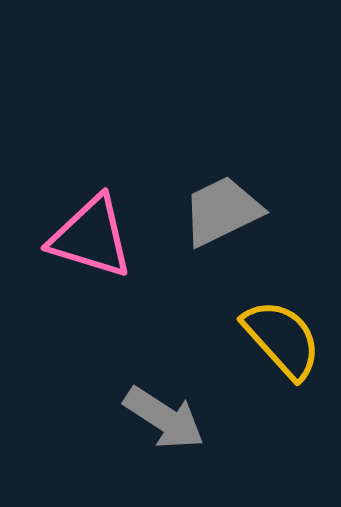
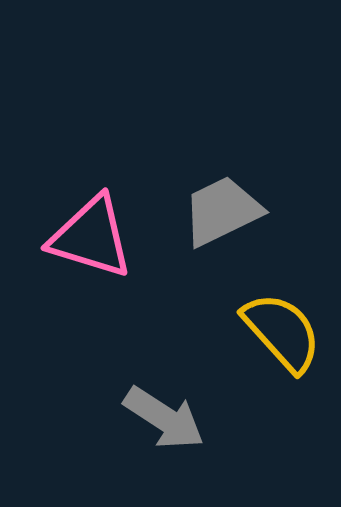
yellow semicircle: moved 7 px up
